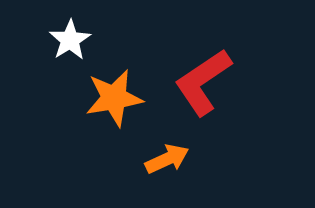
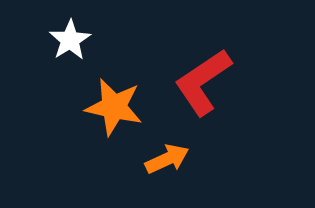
orange star: moved 9 px down; rotated 22 degrees clockwise
